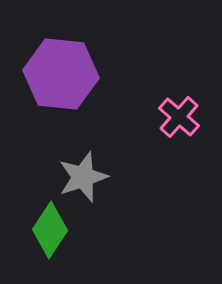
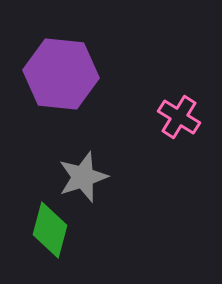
pink cross: rotated 9 degrees counterclockwise
green diamond: rotated 18 degrees counterclockwise
